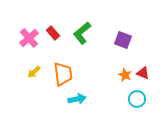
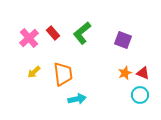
orange star: moved 2 px up; rotated 24 degrees clockwise
cyan circle: moved 3 px right, 4 px up
